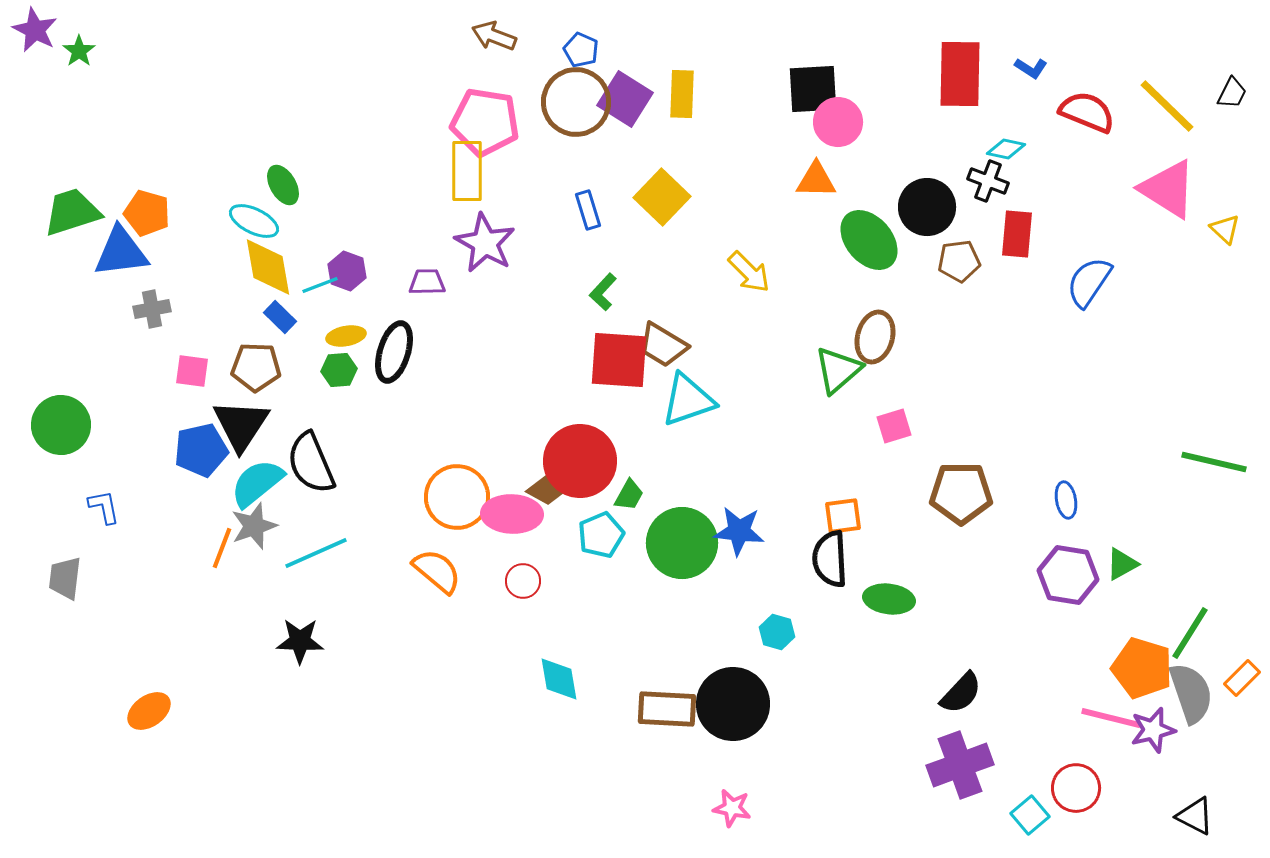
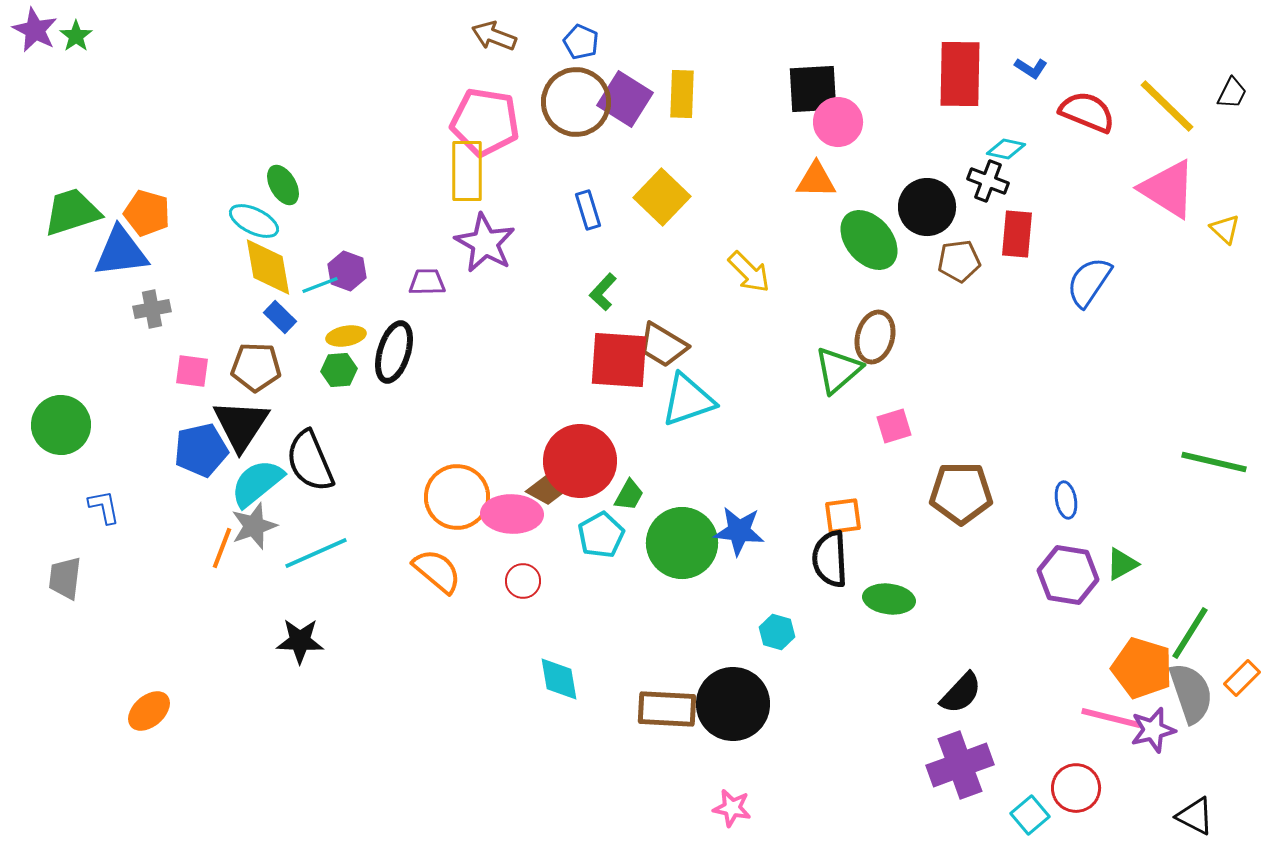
blue pentagon at (581, 50): moved 8 px up
green star at (79, 51): moved 3 px left, 15 px up
black semicircle at (311, 463): moved 1 px left, 2 px up
cyan pentagon at (601, 535): rotated 6 degrees counterclockwise
orange ellipse at (149, 711): rotated 6 degrees counterclockwise
